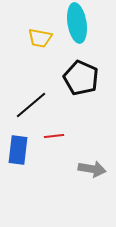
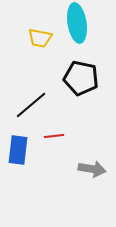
black pentagon: rotated 12 degrees counterclockwise
